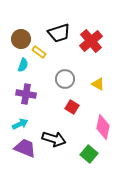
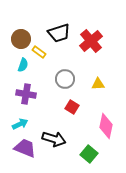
yellow triangle: rotated 32 degrees counterclockwise
pink diamond: moved 3 px right, 1 px up
